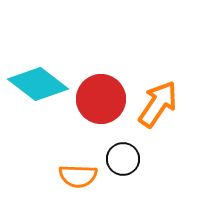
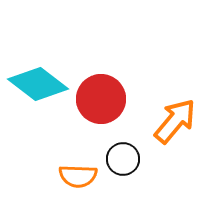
orange arrow: moved 17 px right, 17 px down; rotated 6 degrees clockwise
